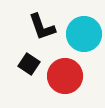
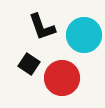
cyan circle: moved 1 px down
red circle: moved 3 px left, 2 px down
